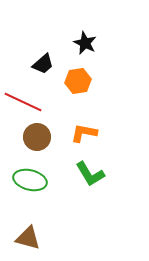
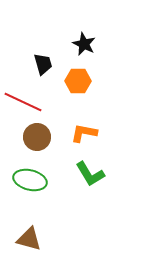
black star: moved 1 px left, 1 px down
black trapezoid: rotated 65 degrees counterclockwise
orange hexagon: rotated 10 degrees clockwise
brown triangle: moved 1 px right, 1 px down
